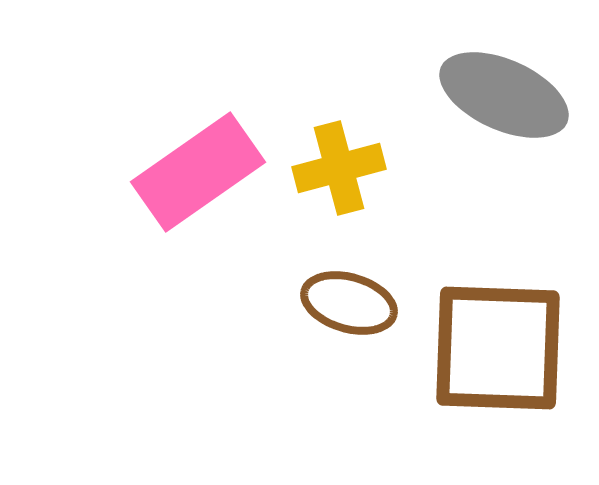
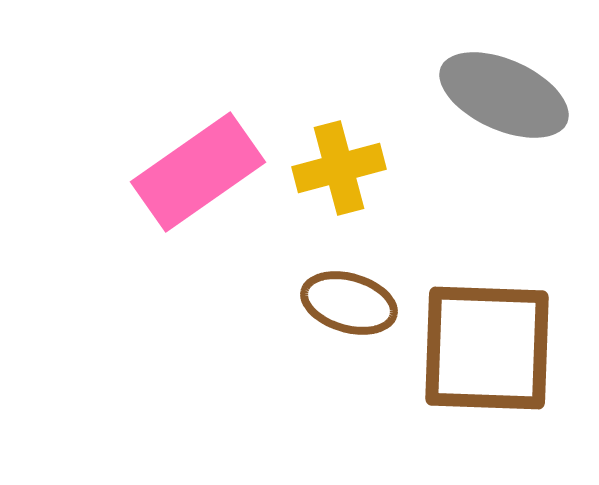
brown square: moved 11 px left
